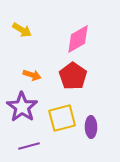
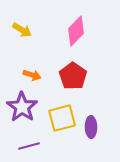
pink diamond: moved 2 px left, 8 px up; rotated 16 degrees counterclockwise
